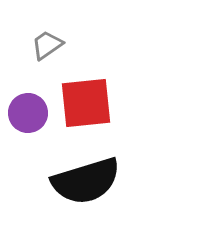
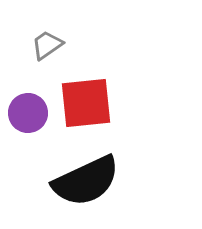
black semicircle: rotated 8 degrees counterclockwise
